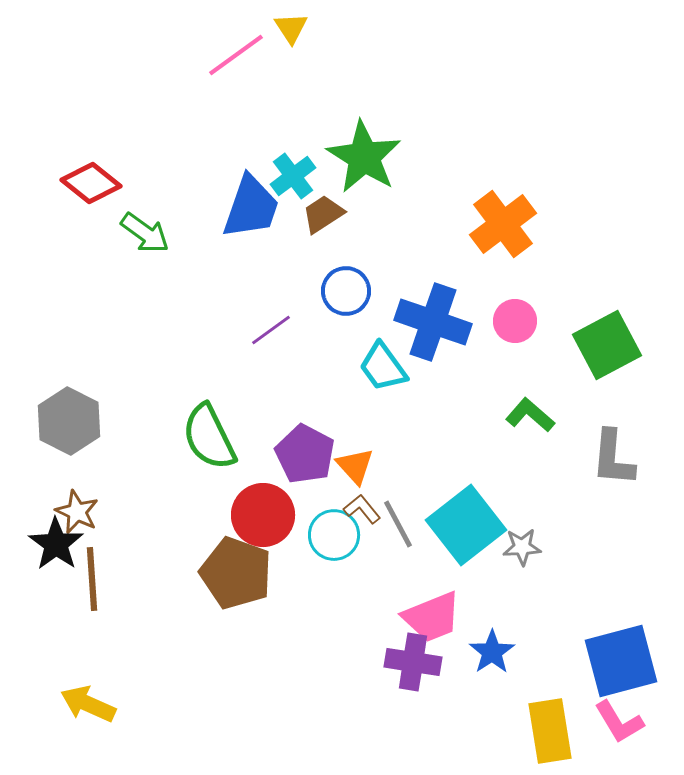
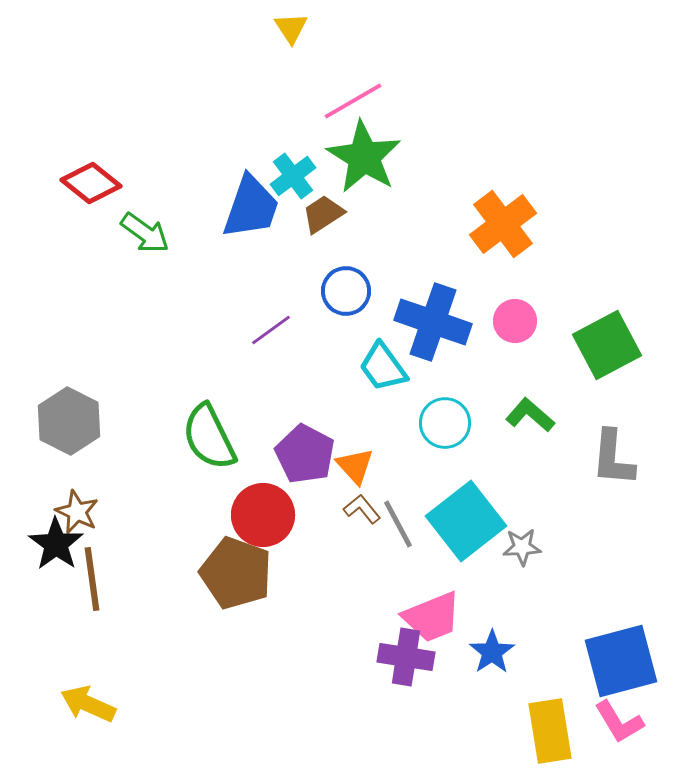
pink line: moved 117 px right, 46 px down; rotated 6 degrees clockwise
cyan square: moved 4 px up
cyan circle: moved 111 px right, 112 px up
brown line: rotated 4 degrees counterclockwise
purple cross: moved 7 px left, 5 px up
